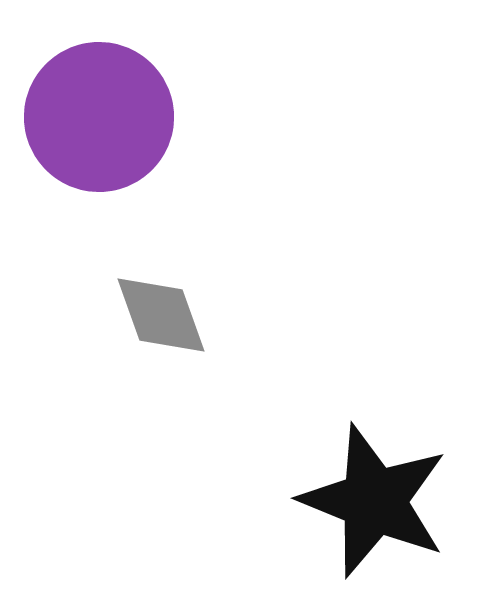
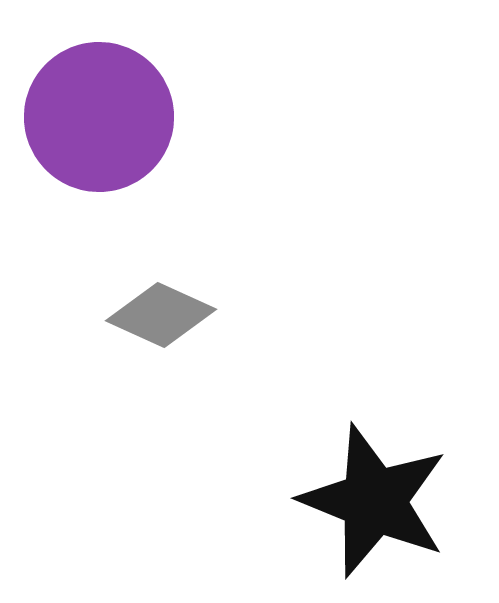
gray diamond: rotated 46 degrees counterclockwise
